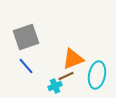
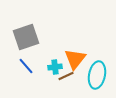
orange triangle: moved 2 px right; rotated 30 degrees counterclockwise
cyan cross: moved 19 px up; rotated 16 degrees clockwise
